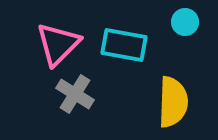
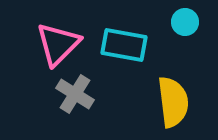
yellow semicircle: rotated 9 degrees counterclockwise
